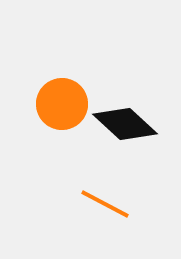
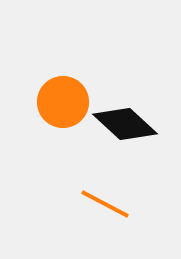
orange circle: moved 1 px right, 2 px up
